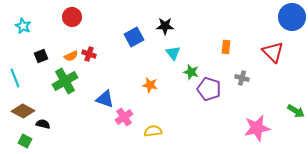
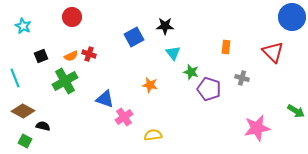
black semicircle: moved 2 px down
yellow semicircle: moved 4 px down
